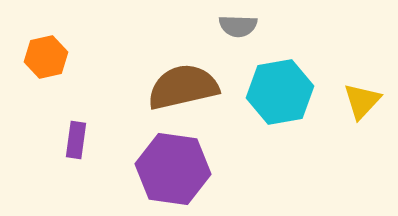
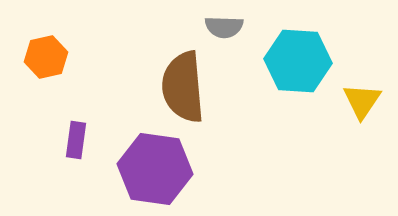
gray semicircle: moved 14 px left, 1 px down
brown semicircle: rotated 82 degrees counterclockwise
cyan hexagon: moved 18 px right, 31 px up; rotated 14 degrees clockwise
yellow triangle: rotated 9 degrees counterclockwise
purple hexagon: moved 18 px left
